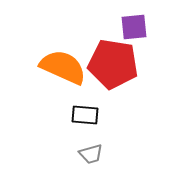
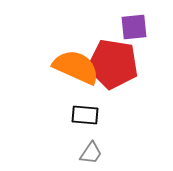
orange semicircle: moved 13 px right
gray trapezoid: moved 1 px up; rotated 40 degrees counterclockwise
